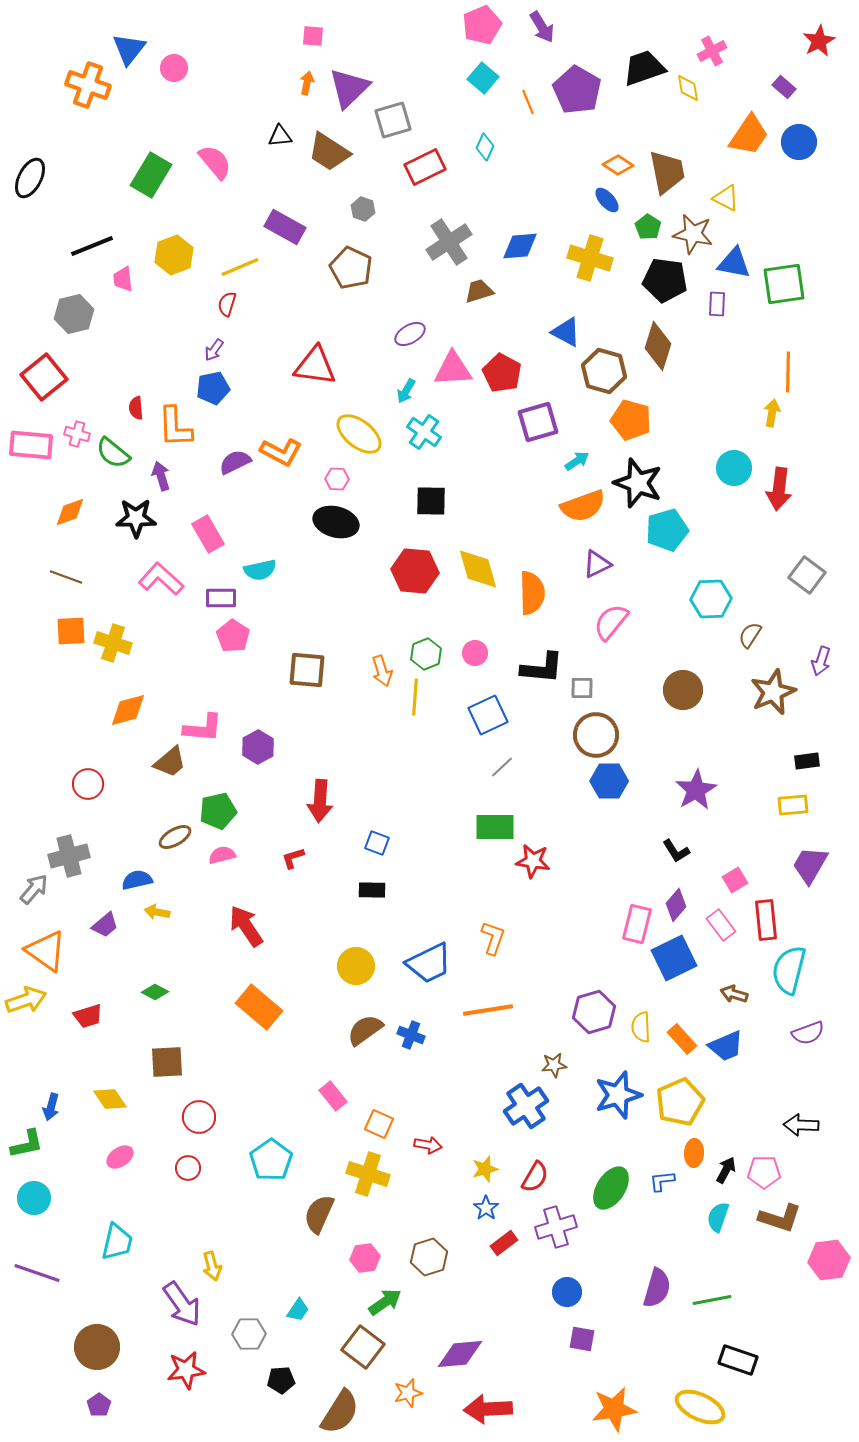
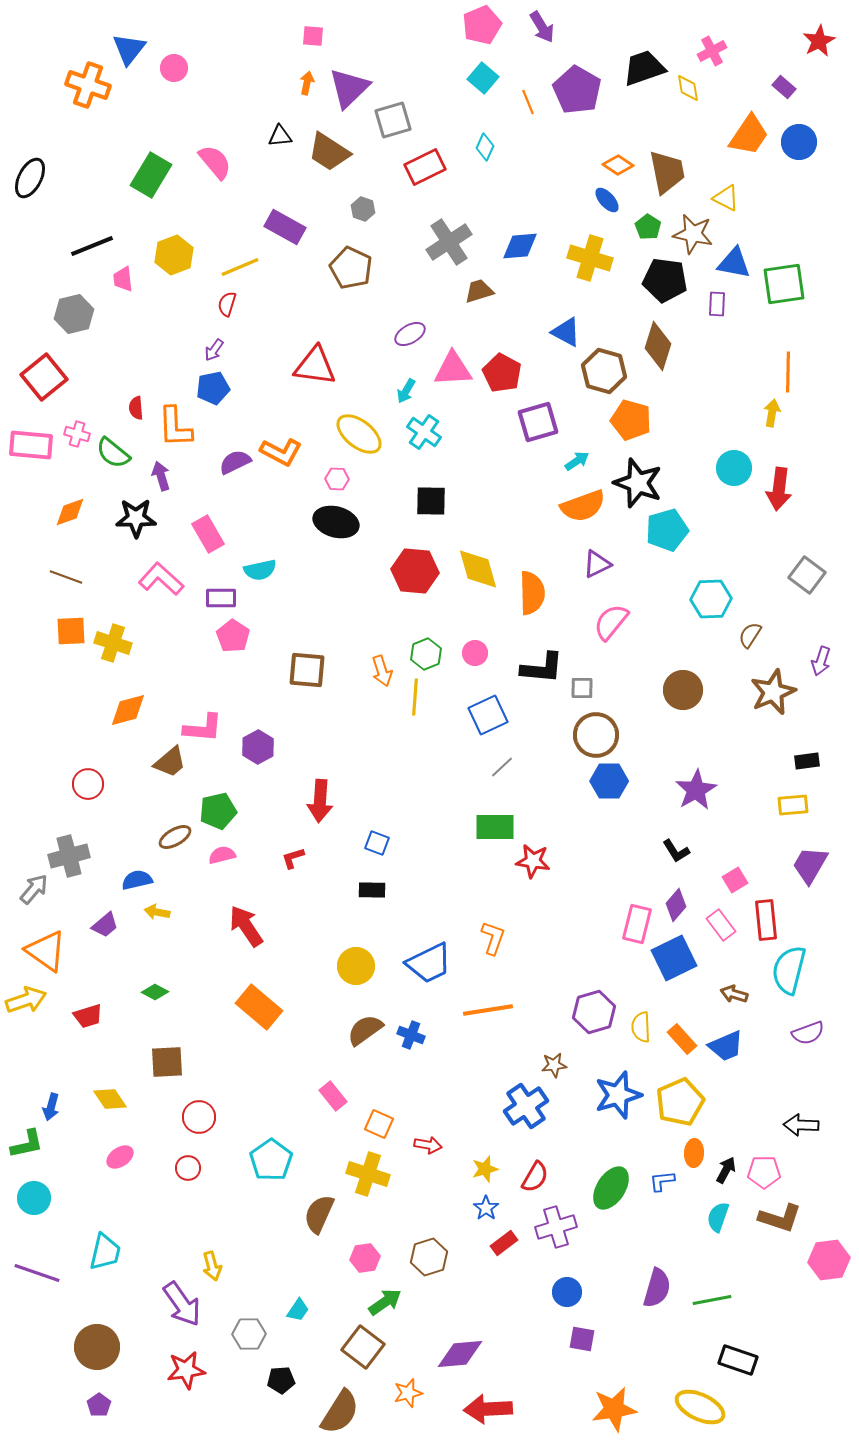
cyan trapezoid at (117, 1242): moved 12 px left, 10 px down
